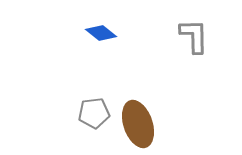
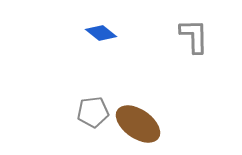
gray pentagon: moved 1 px left, 1 px up
brown ellipse: rotated 36 degrees counterclockwise
